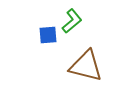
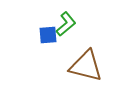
green L-shape: moved 6 px left, 3 px down
